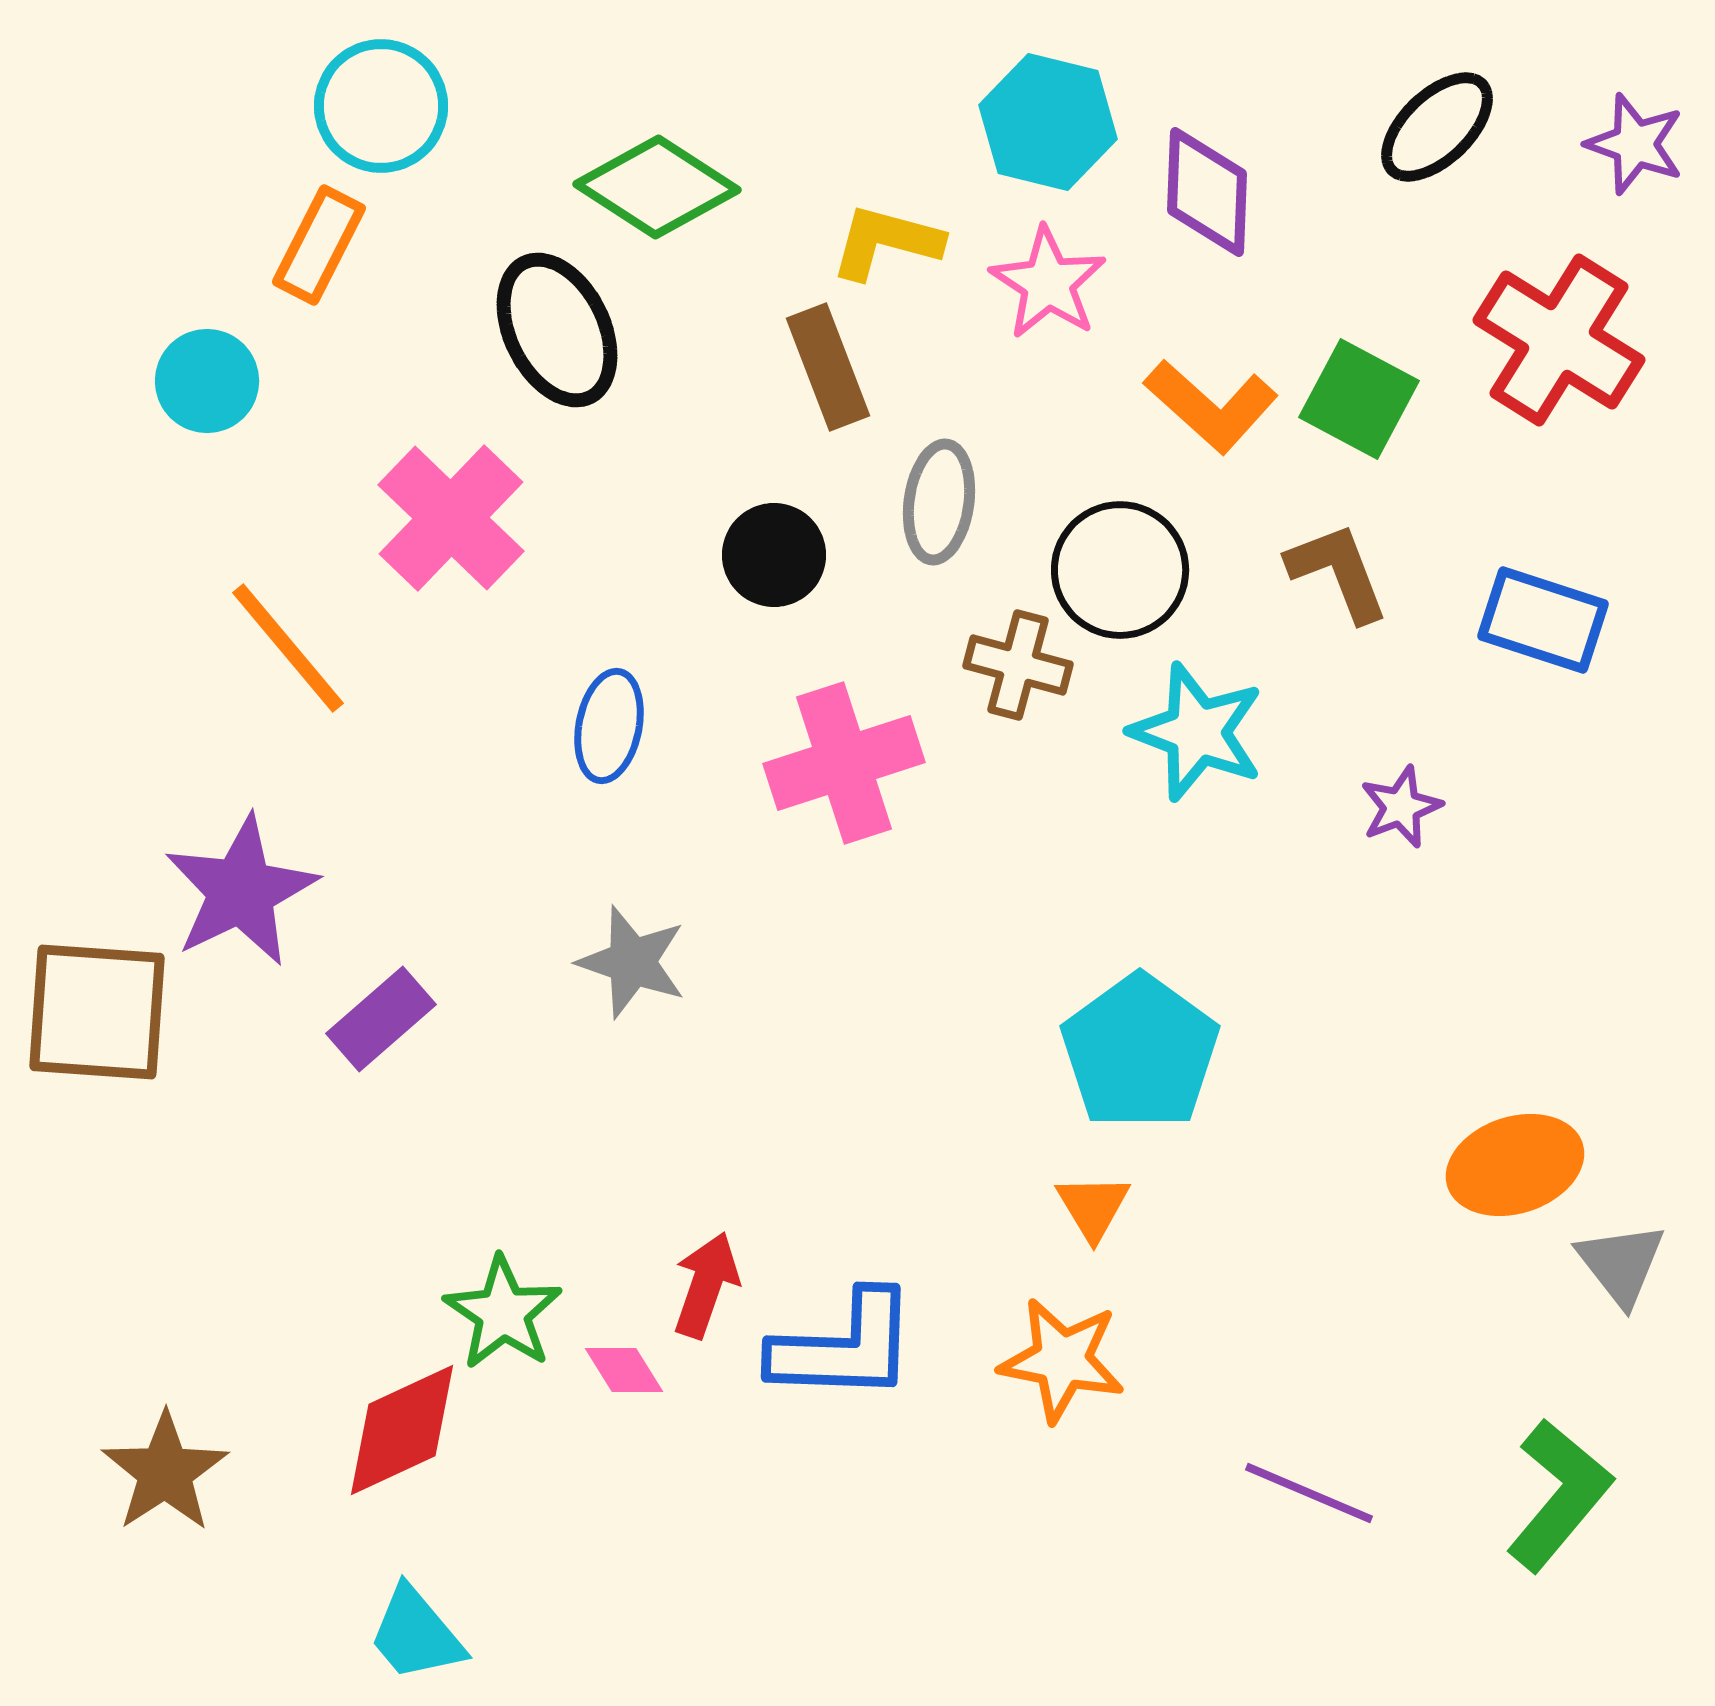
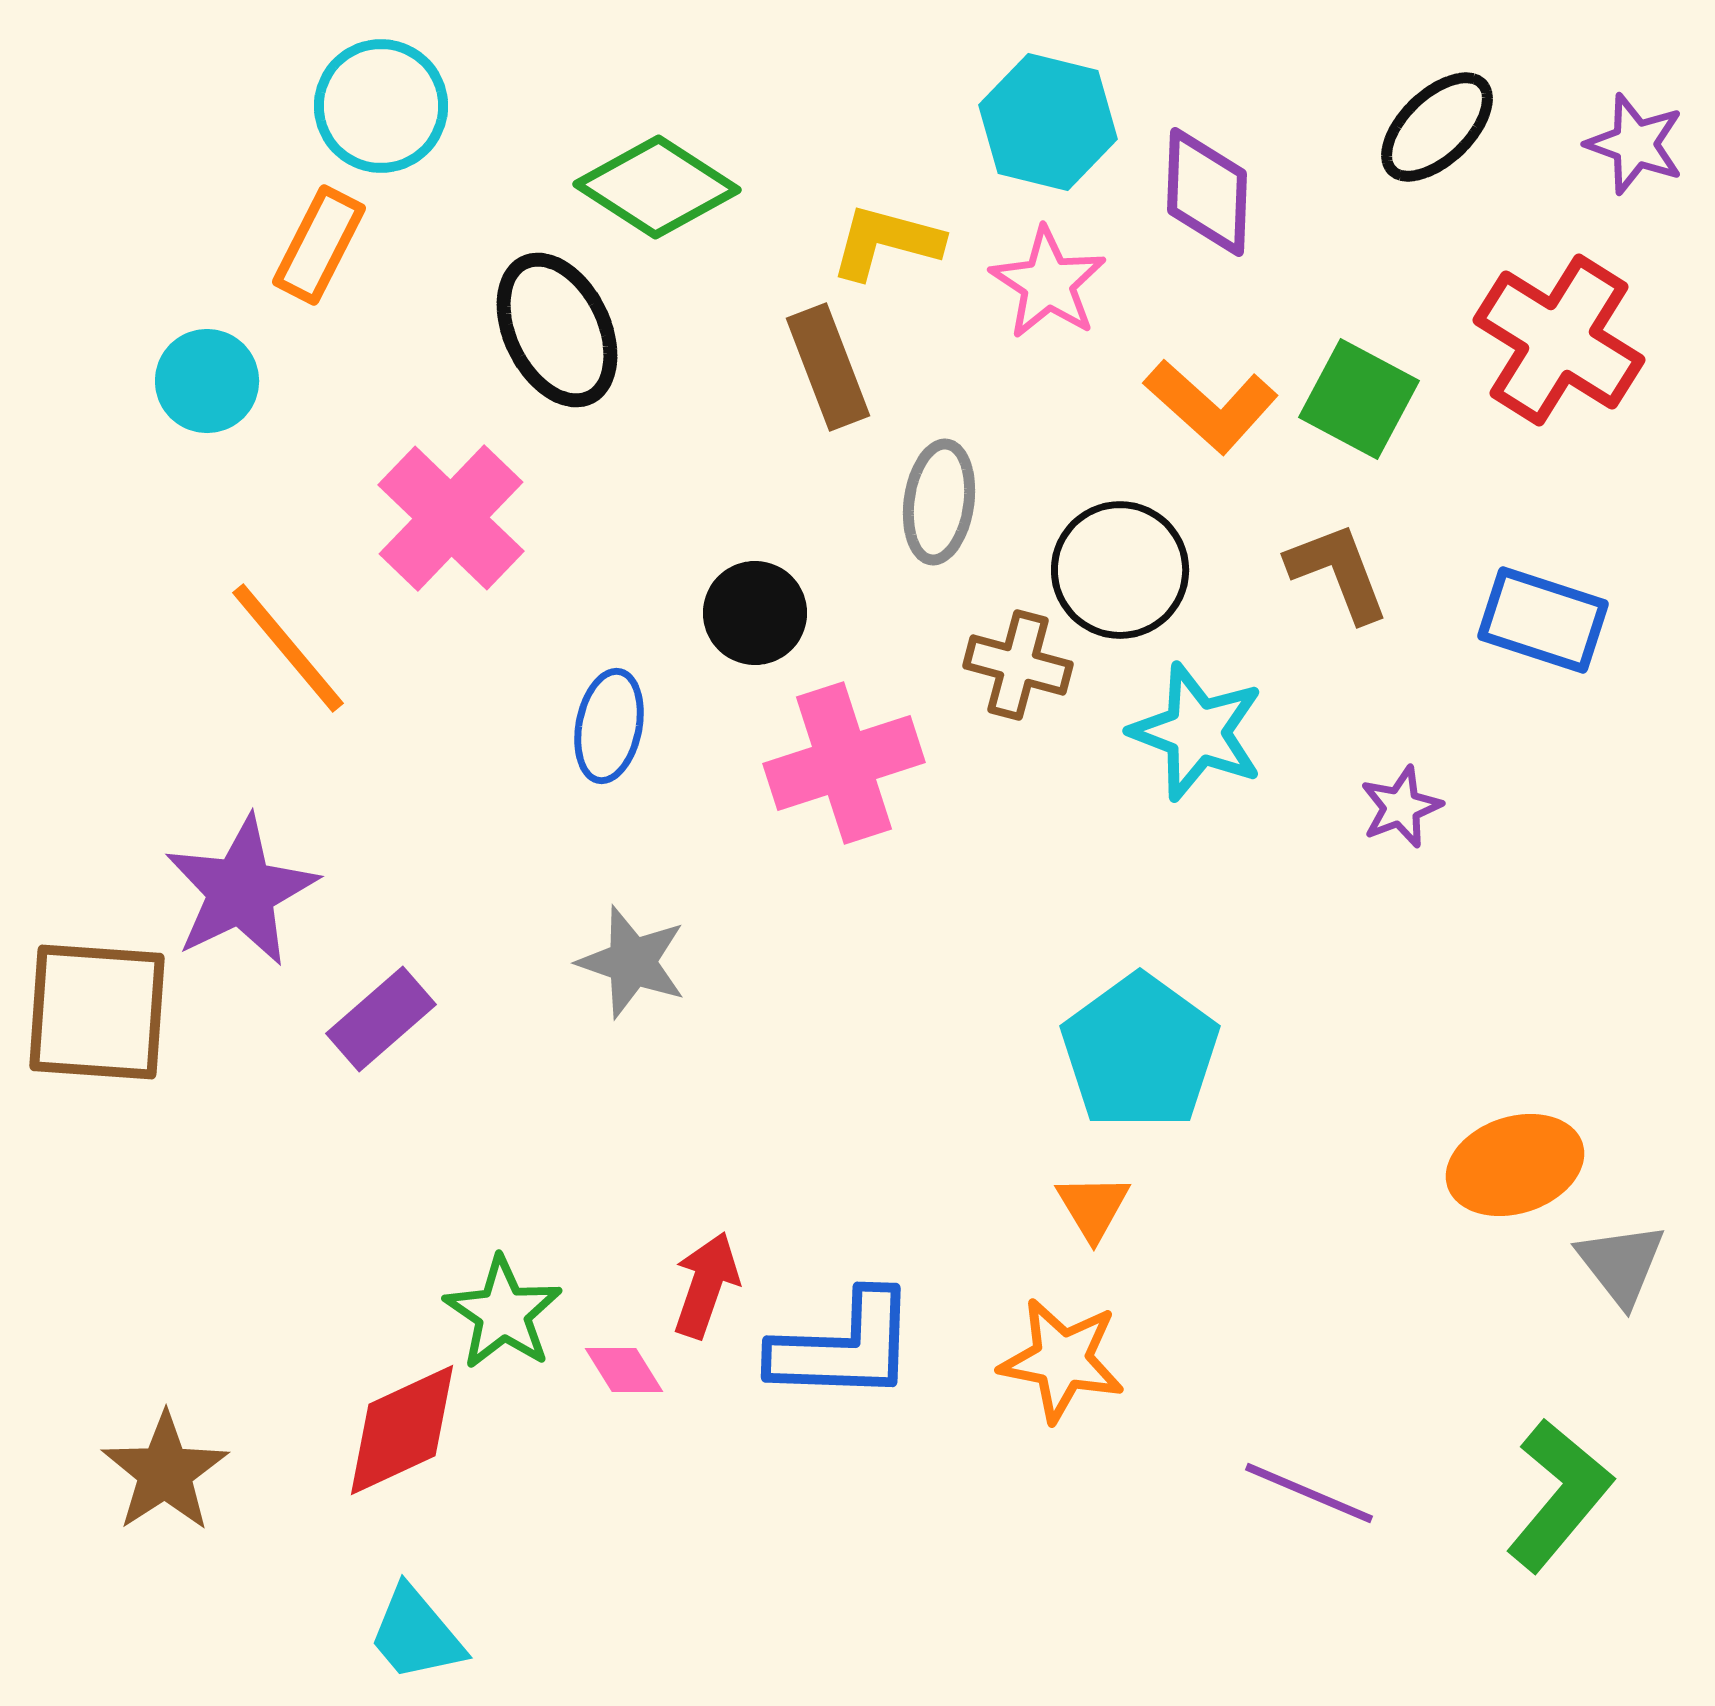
black circle at (774, 555): moved 19 px left, 58 px down
